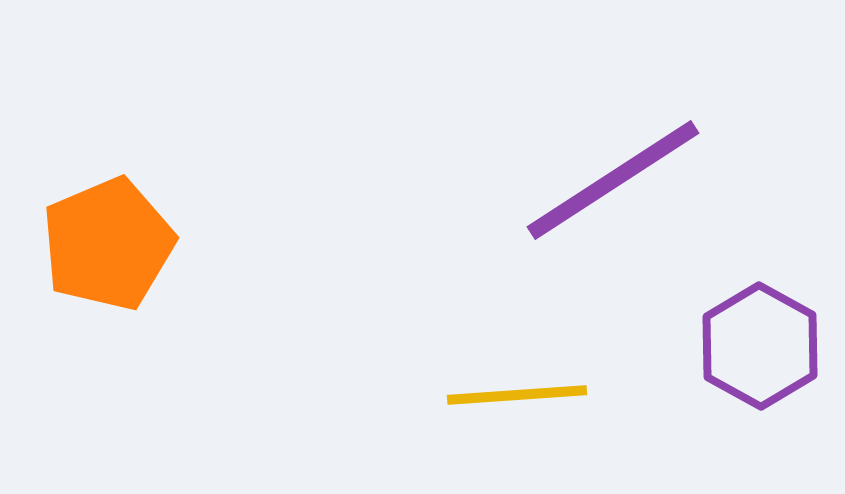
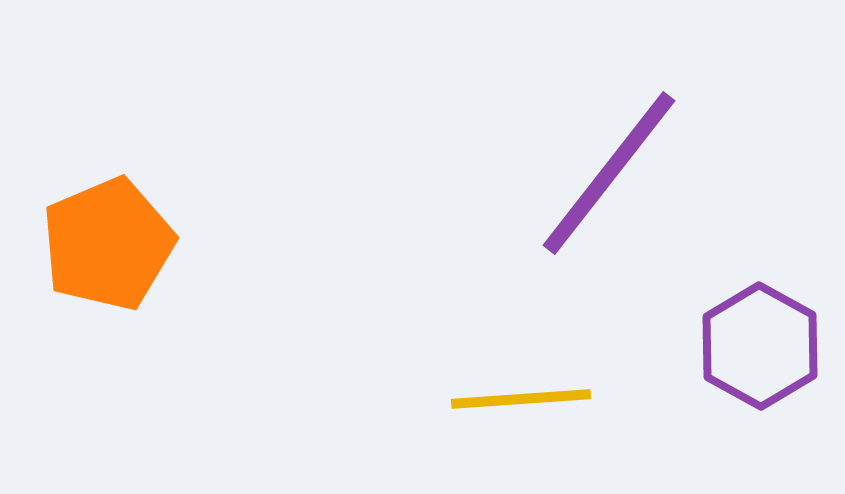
purple line: moved 4 px left, 7 px up; rotated 19 degrees counterclockwise
yellow line: moved 4 px right, 4 px down
